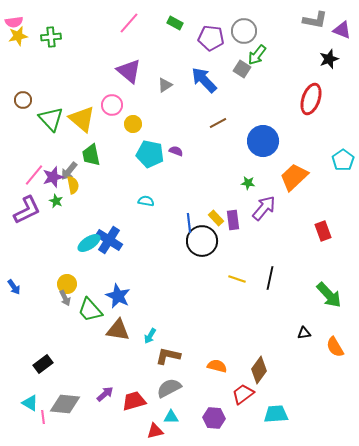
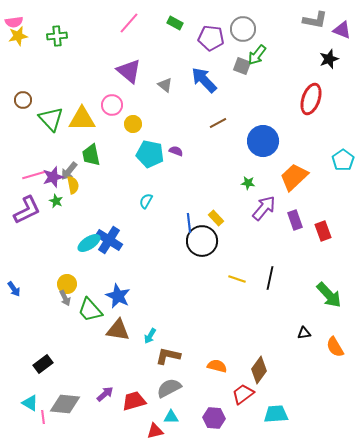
gray circle at (244, 31): moved 1 px left, 2 px up
green cross at (51, 37): moved 6 px right, 1 px up
gray square at (242, 69): moved 3 px up; rotated 12 degrees counterclockwise
gray triangle at (165, 85): rotated 49 degrees counterclockwise
yellow triangle at (82, 119): rotated 40 degrees counterclockwise
pink line at (34, 175): rotated 35 degrees clockwise
cyan semicircle at (146, 201): rotated 70 degrees counterclockwise
purple rectangle at (233, 220): moved 62 px right; rotated 12 degrees counterclockwise
blue arrow at (14, 287): moved 2 px down
